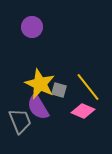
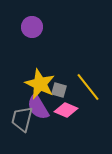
pink diamond: moved 17 px left, 1 px up
gray trapezoid: moved 2 px right, 2 px up; rotated 144 degrees counterclockwise
